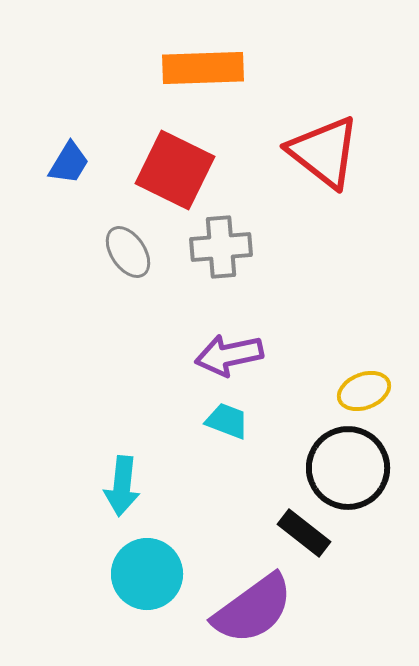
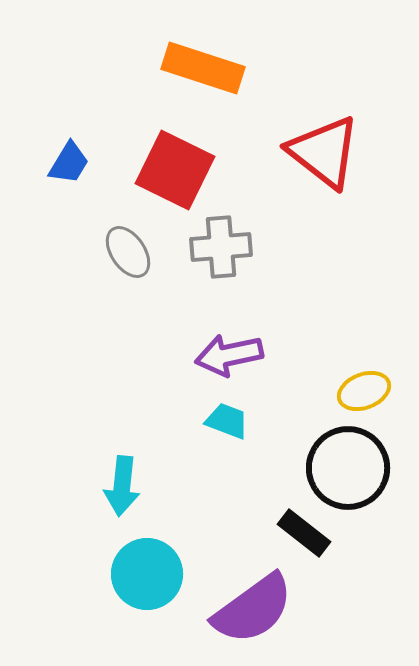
orange rectangle: rotated 20 degrees clockwise
